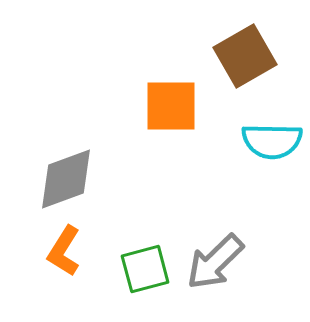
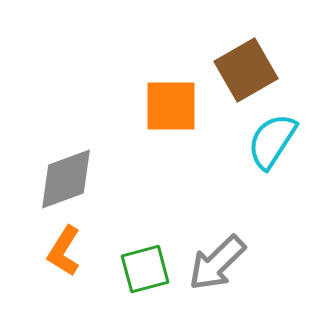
brown square: moved 1 px right, 14 px down
cyan semicircle: rotated 122 degrees clockwise
gray arrow: moved 2 px right, 1 px down
